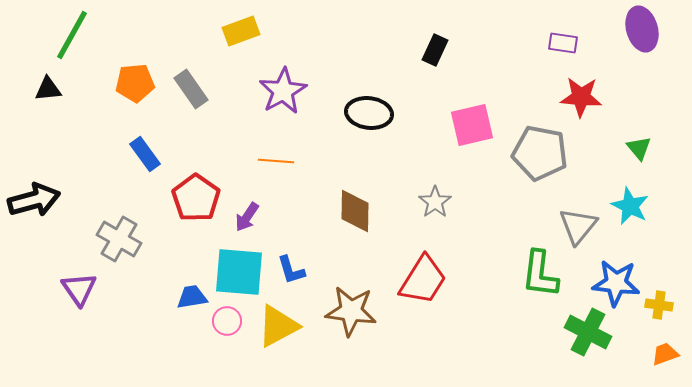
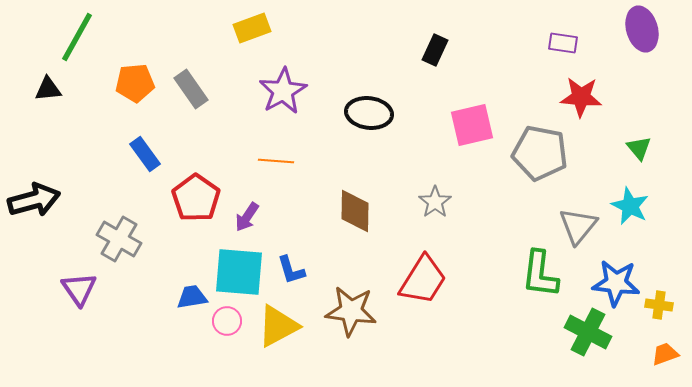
yellow rectangle: moved 11 px right, 3 px up
green line: moved 5 px right, 2 px down
